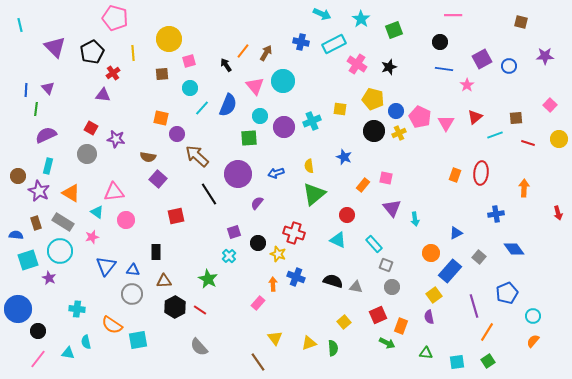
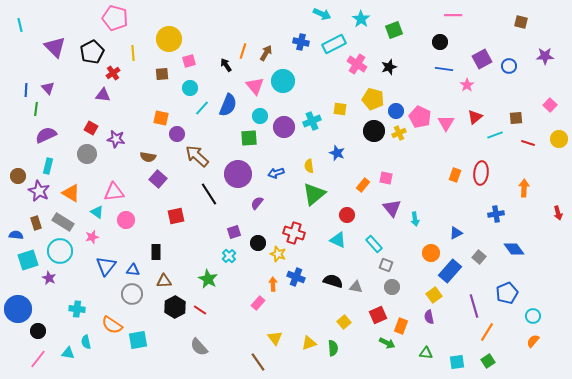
orange line at (243, 51): rotated 21 degrees counterclockwise
blue star at (344, 157): moved 7 px left, 4 px up
